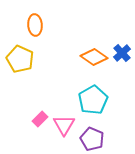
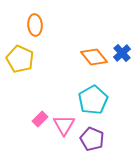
orange diamond: rotated 16 degrees clockwise
